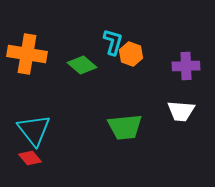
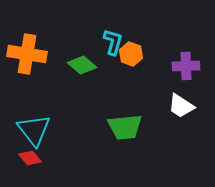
white trapezoid: moved 5 px up; rotated 28 degrees clockwise
